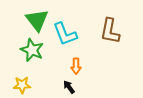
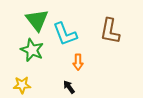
orange arrow: moved 2 px right, 4 px up
